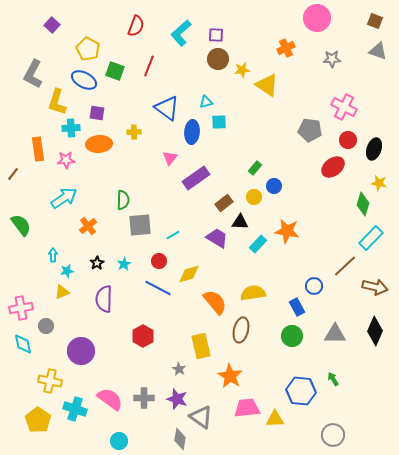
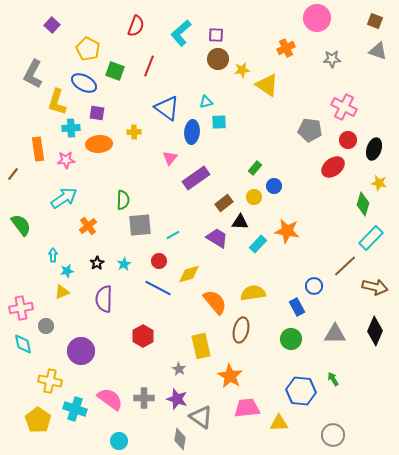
blue ellipse at (84, 80): moved 3 px down
green circle at (292, 336): moved 1 px left, 3 px down
yellow triangle at (275, 419): moved 4 px right, 4 px down
